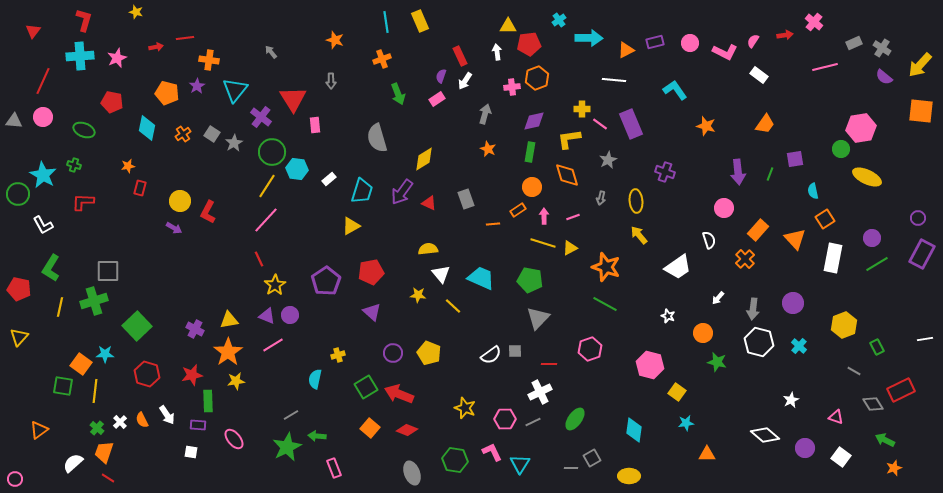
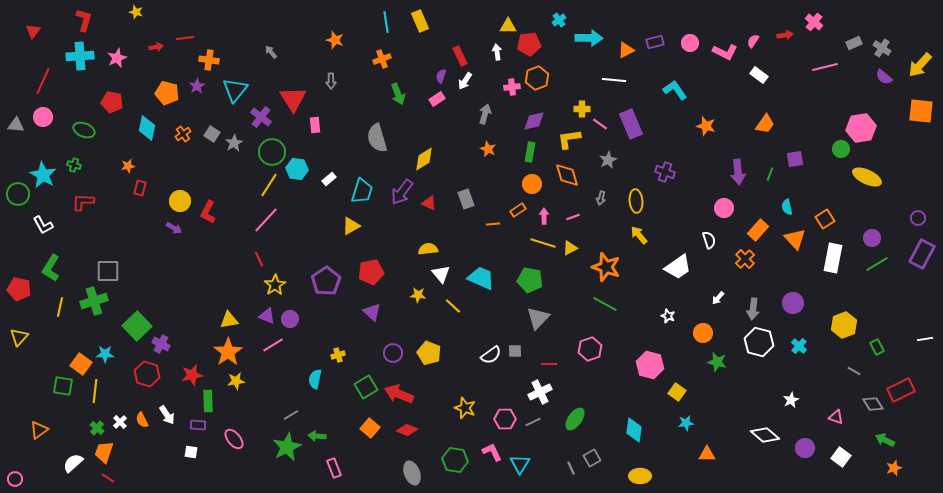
gray triangle at (14, 121): moved 2 px right, 4 px down
yellow line at (267, 186): moved 2 px right, 1 px up
orange circle at (532, 187): moved 3 px up
cyan semicircle at (813, 191): moved 26 px left, 16 px down
purple circle at (290, 315): moved 4 px down
purple cross at (195, 329): moved 34 px left, 15 px down
gray line at (571, 468): rotated 64 degrees clockwise
yellow ellipse at (629, 476): moved 11 px right
